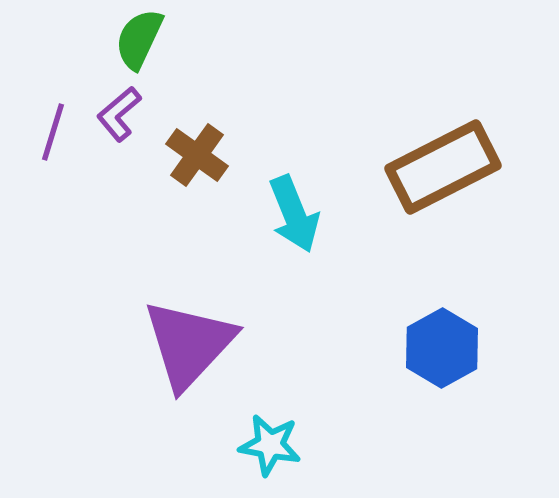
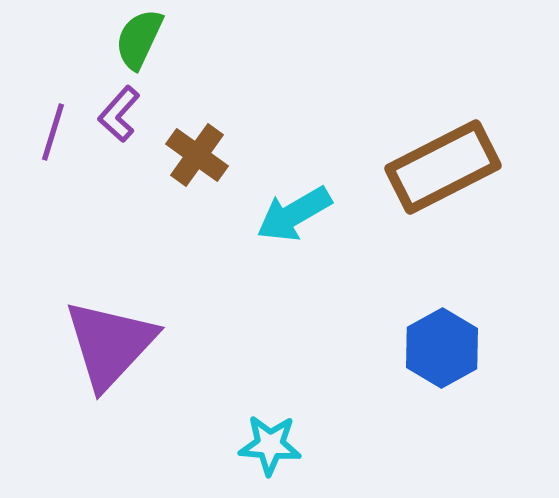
purple L-shape: rotated 8 degrees counterclockwise
cyan arrow: rotated 82 degrees clockwise
purple triangle: moved 79 px left
cyan star: rotated 6 degrees counterclockwise
